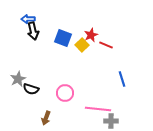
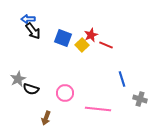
black arrow: rotated 24 degrees counterclockwise
gray cross: moved 29 px right, 22 px up; rotated 16 degrees clockwise
